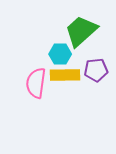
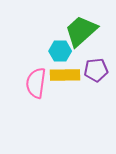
cyan hexagon: moved 3 px up
